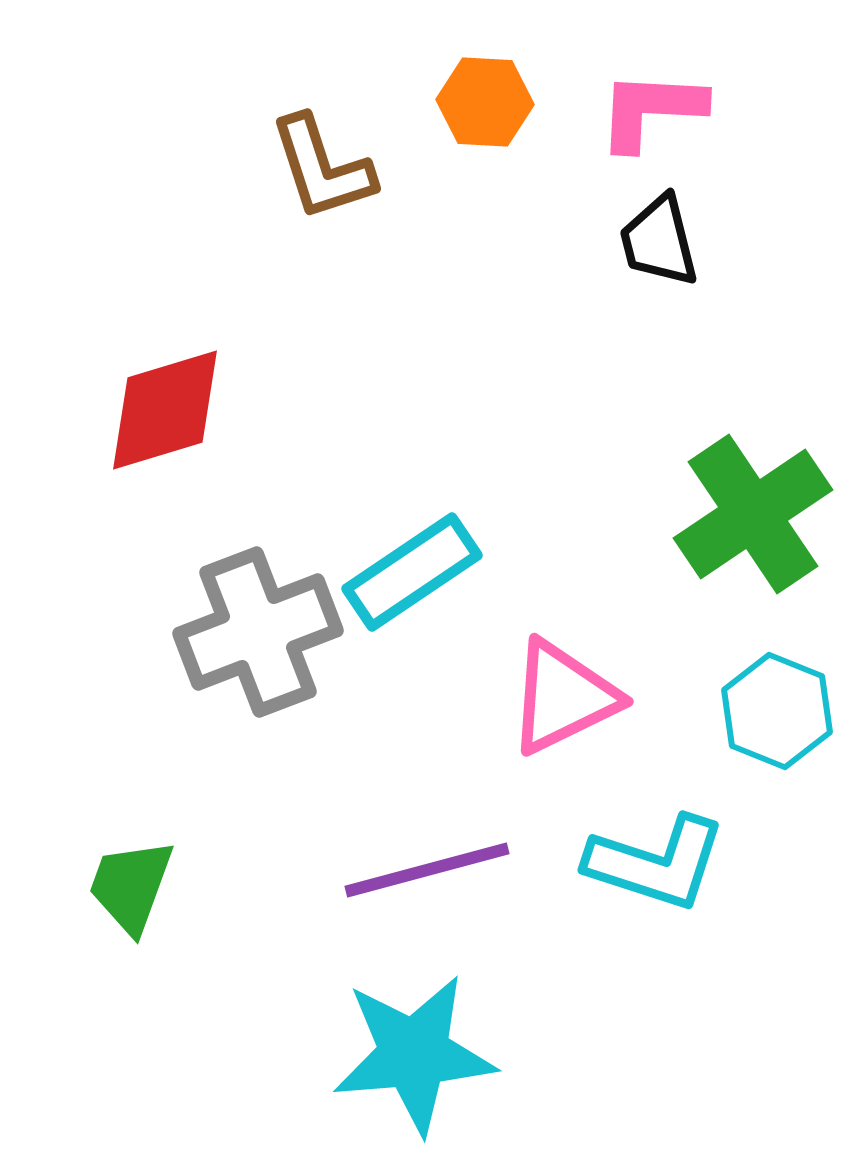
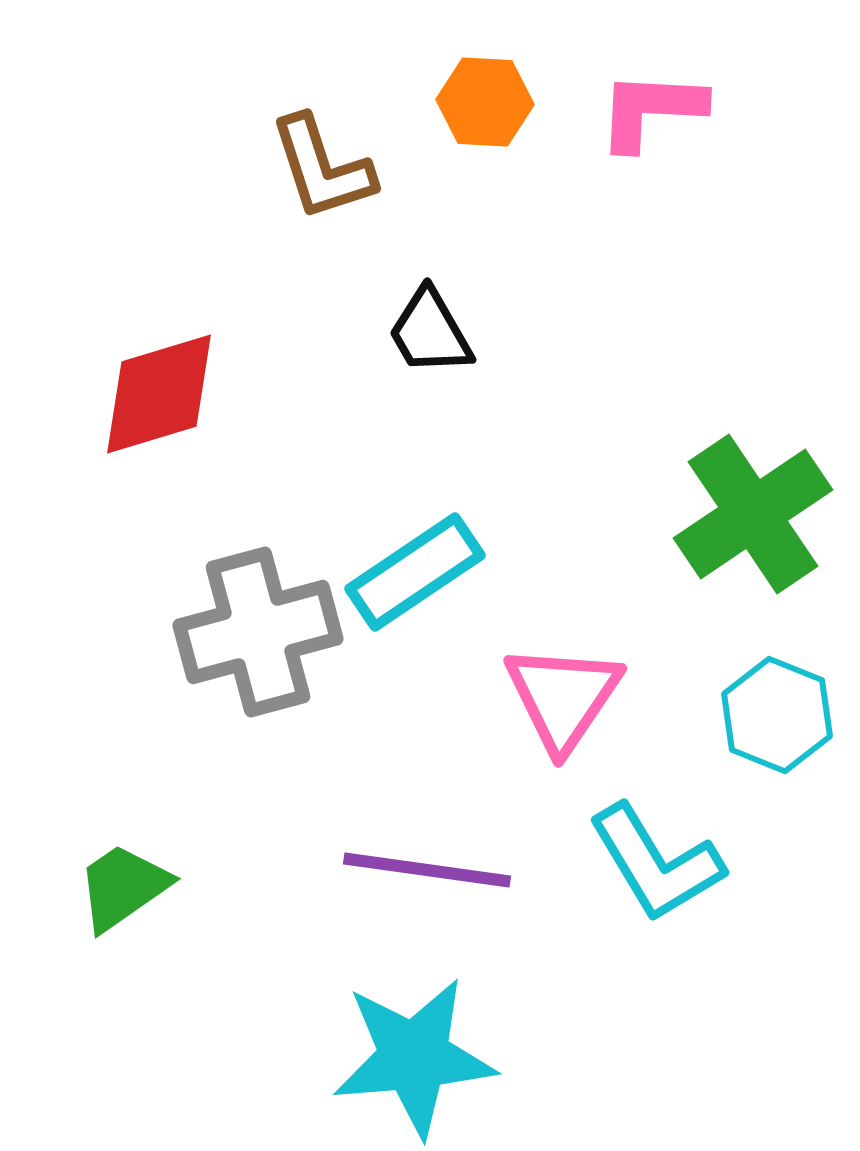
black trapezoid: moved 229 px left, 91 px down; rotated 16 degrees counterclockwise
red diamond: moved 6 px left, 16 px up
cyan rectangle: moved 3 px right
gray cross: rotated 6 degrees clockwise
pink triangle: rotated 30 degrees counterclockwise
cyan hexagon: moved 4 px down
cyan L-shape: rotated 41 degrees clockwise
purple line: rotated 23 degrees clockwise
green trapezoid: moved 8 px left, 1 px down; rotated 35 degrees clockwise
cyan star: moved 3 px down
